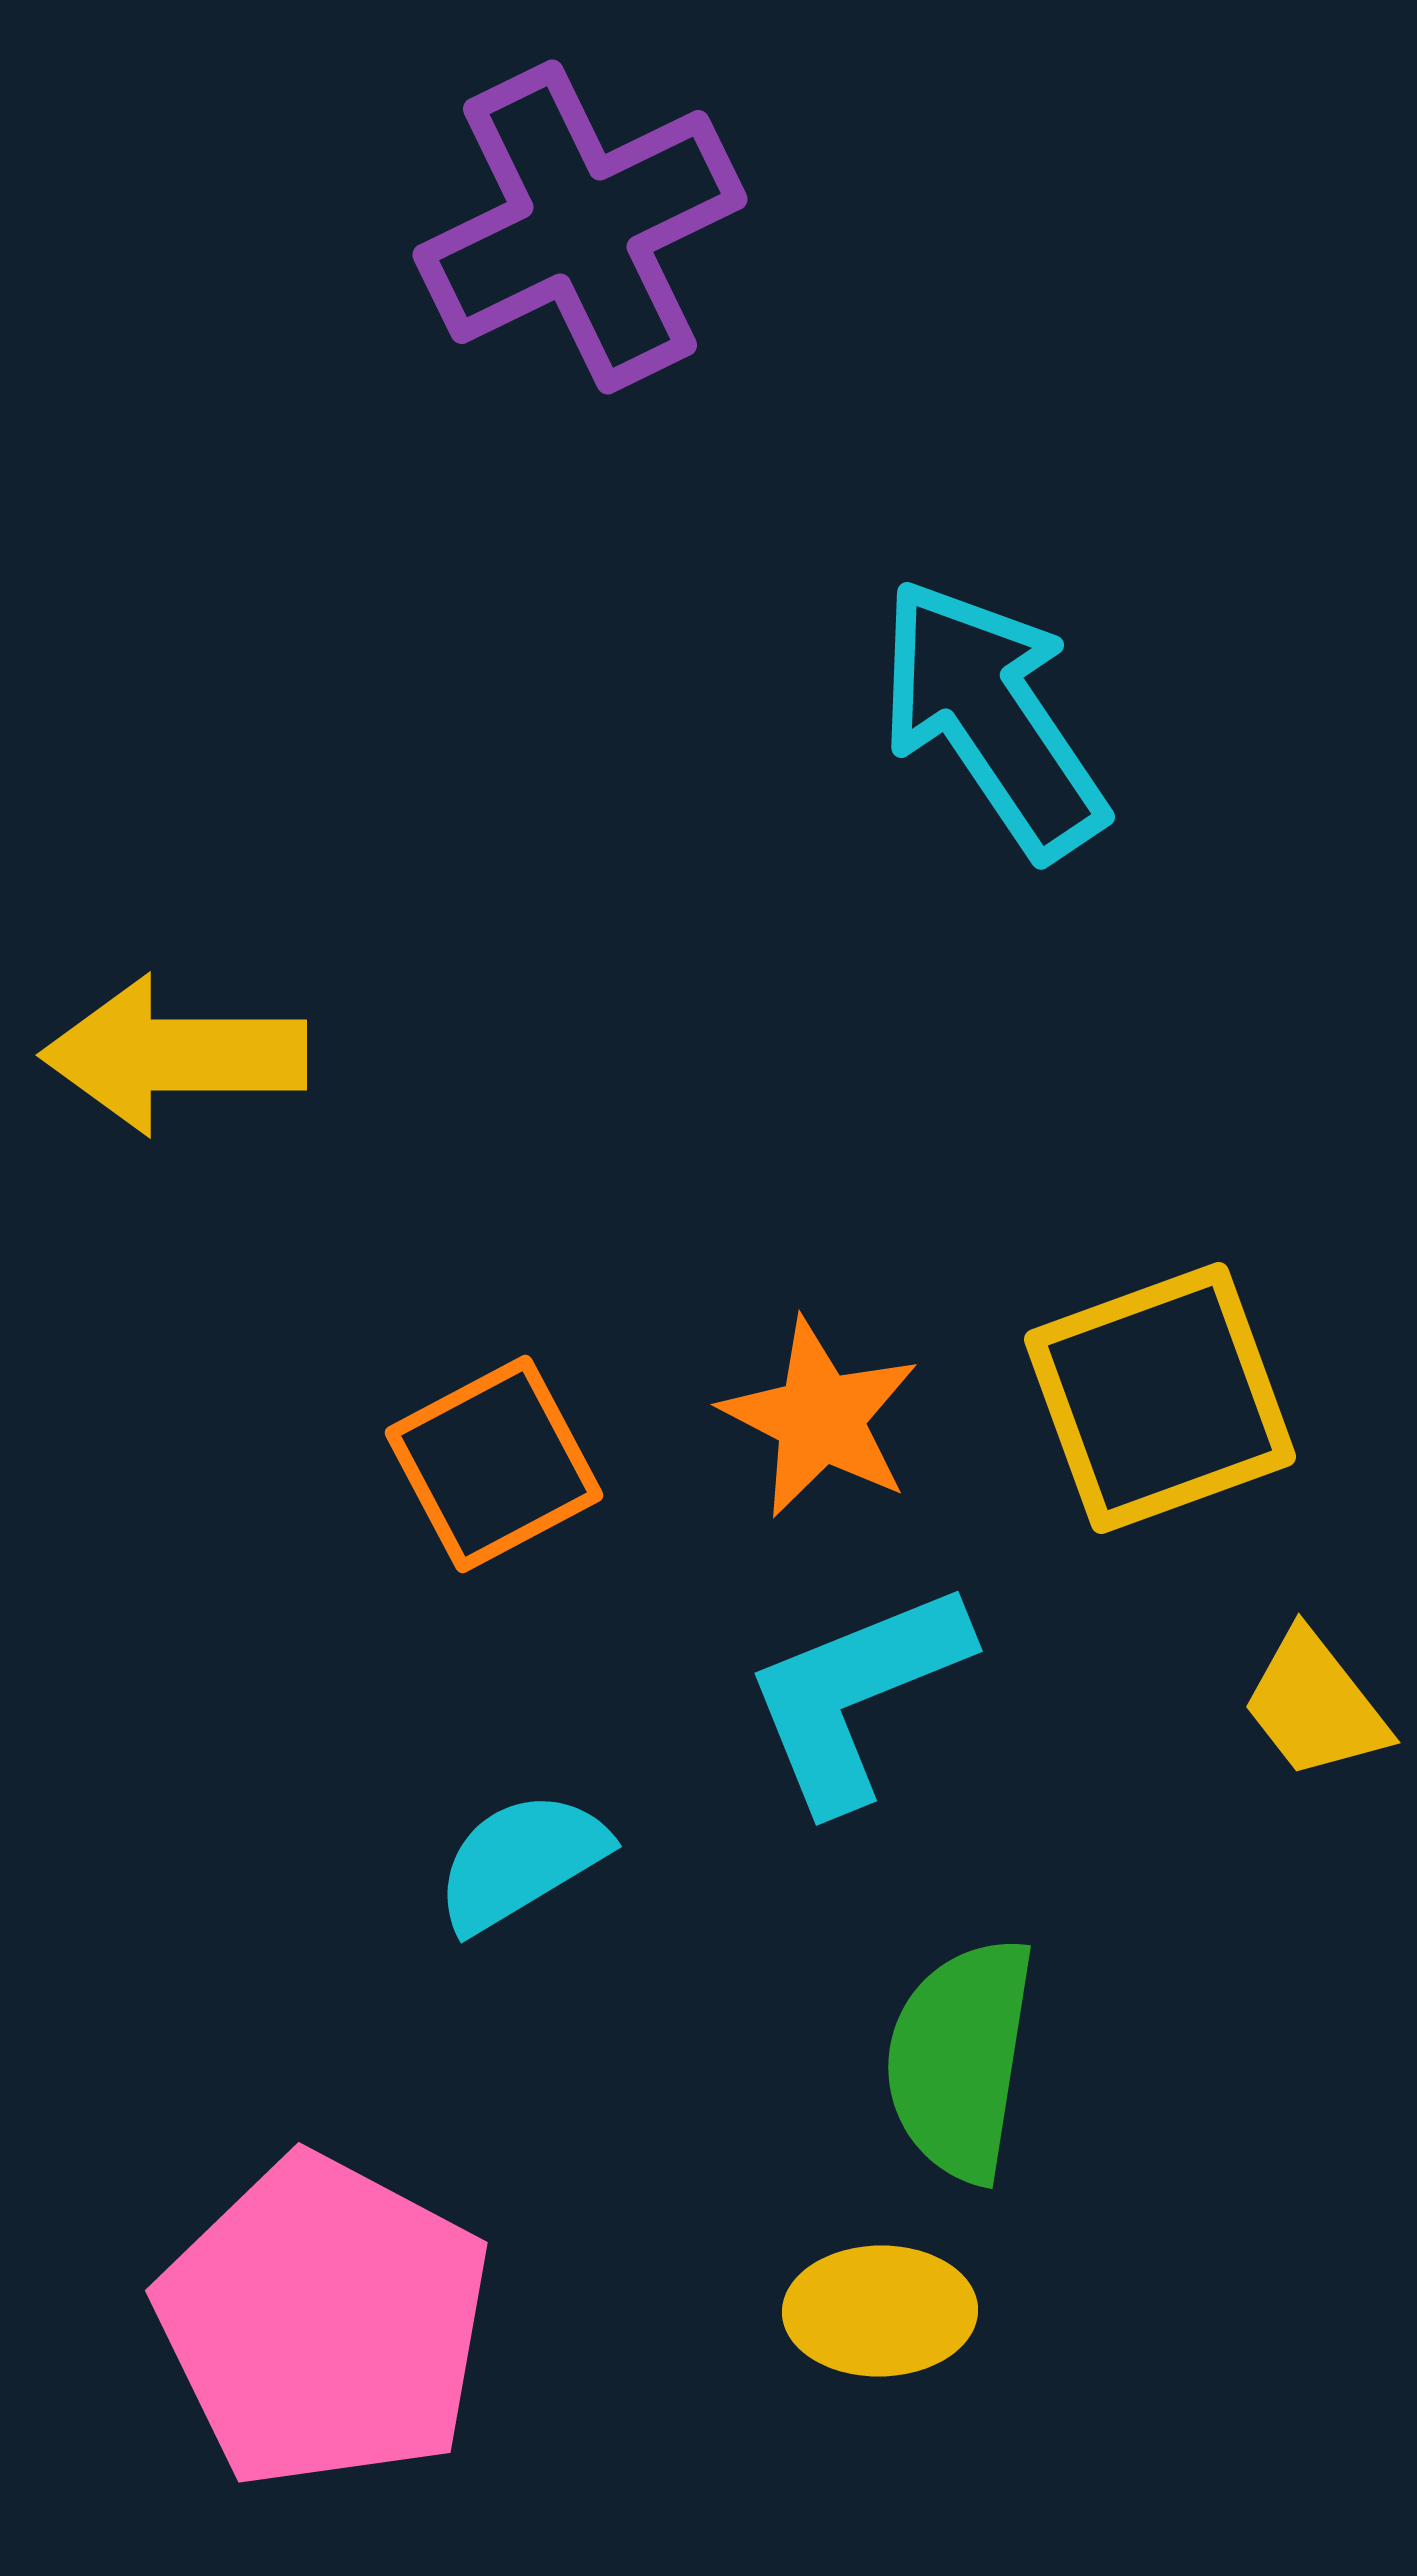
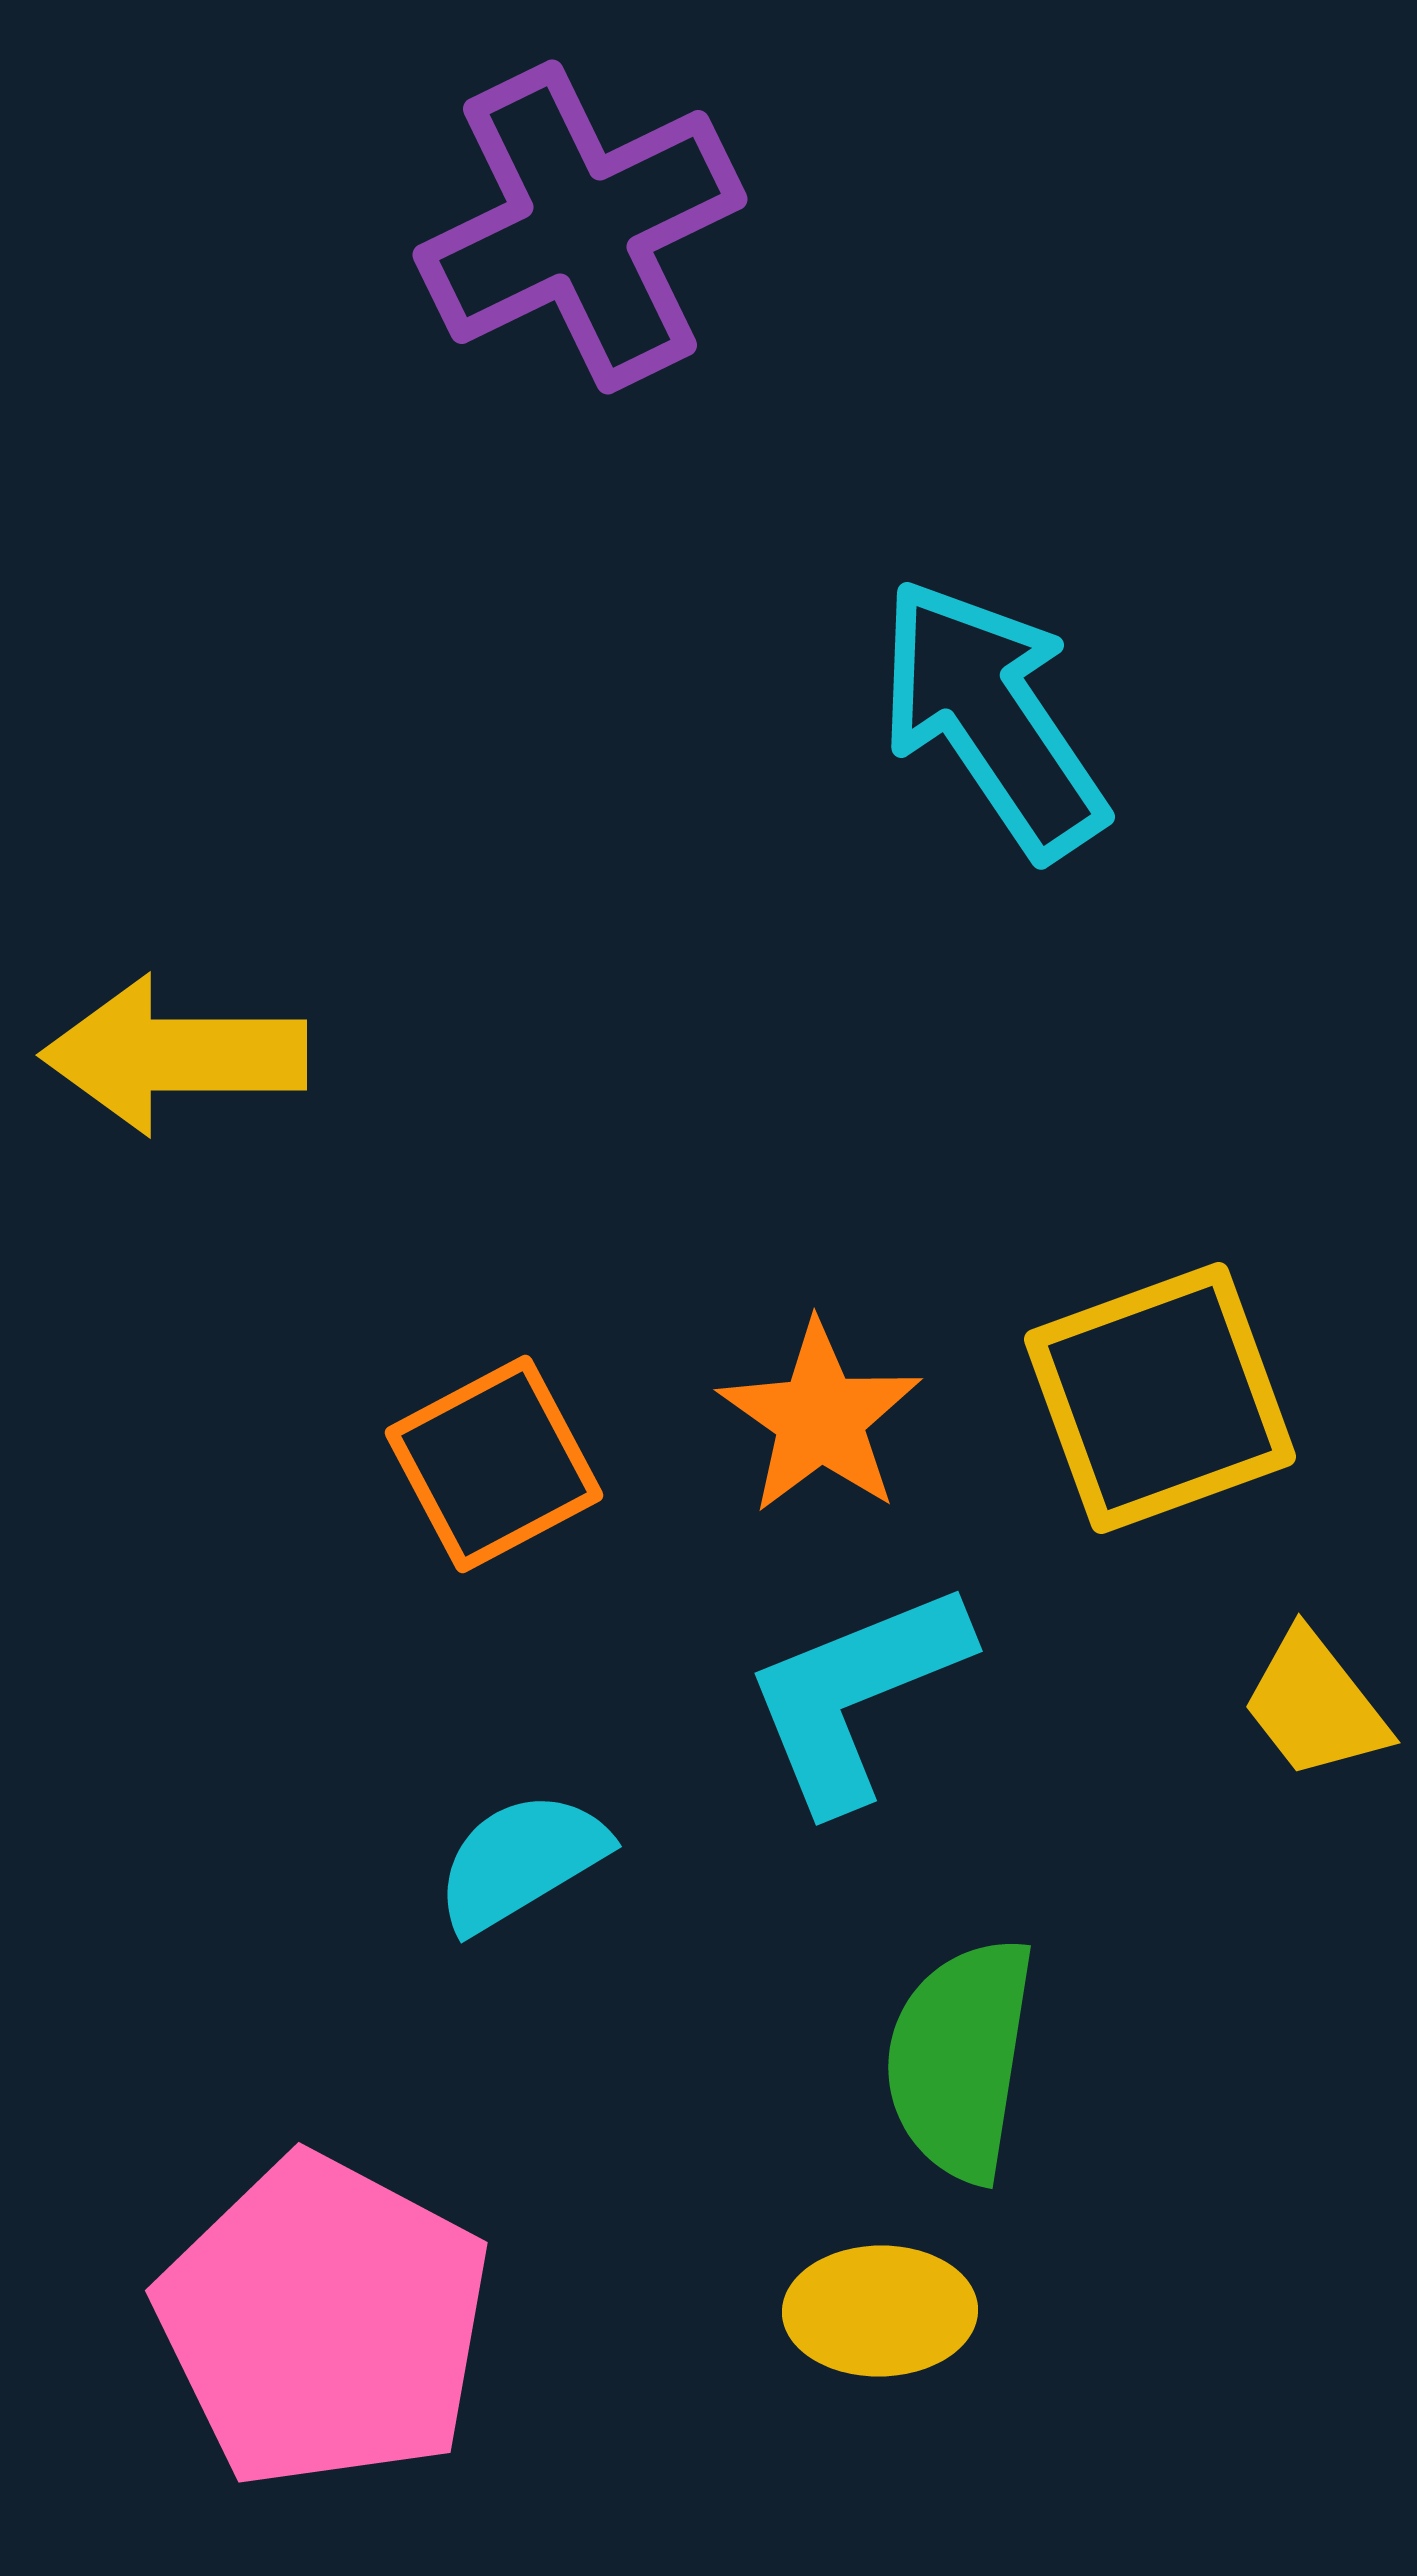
orange star: rotated 8 degrees clockwise
